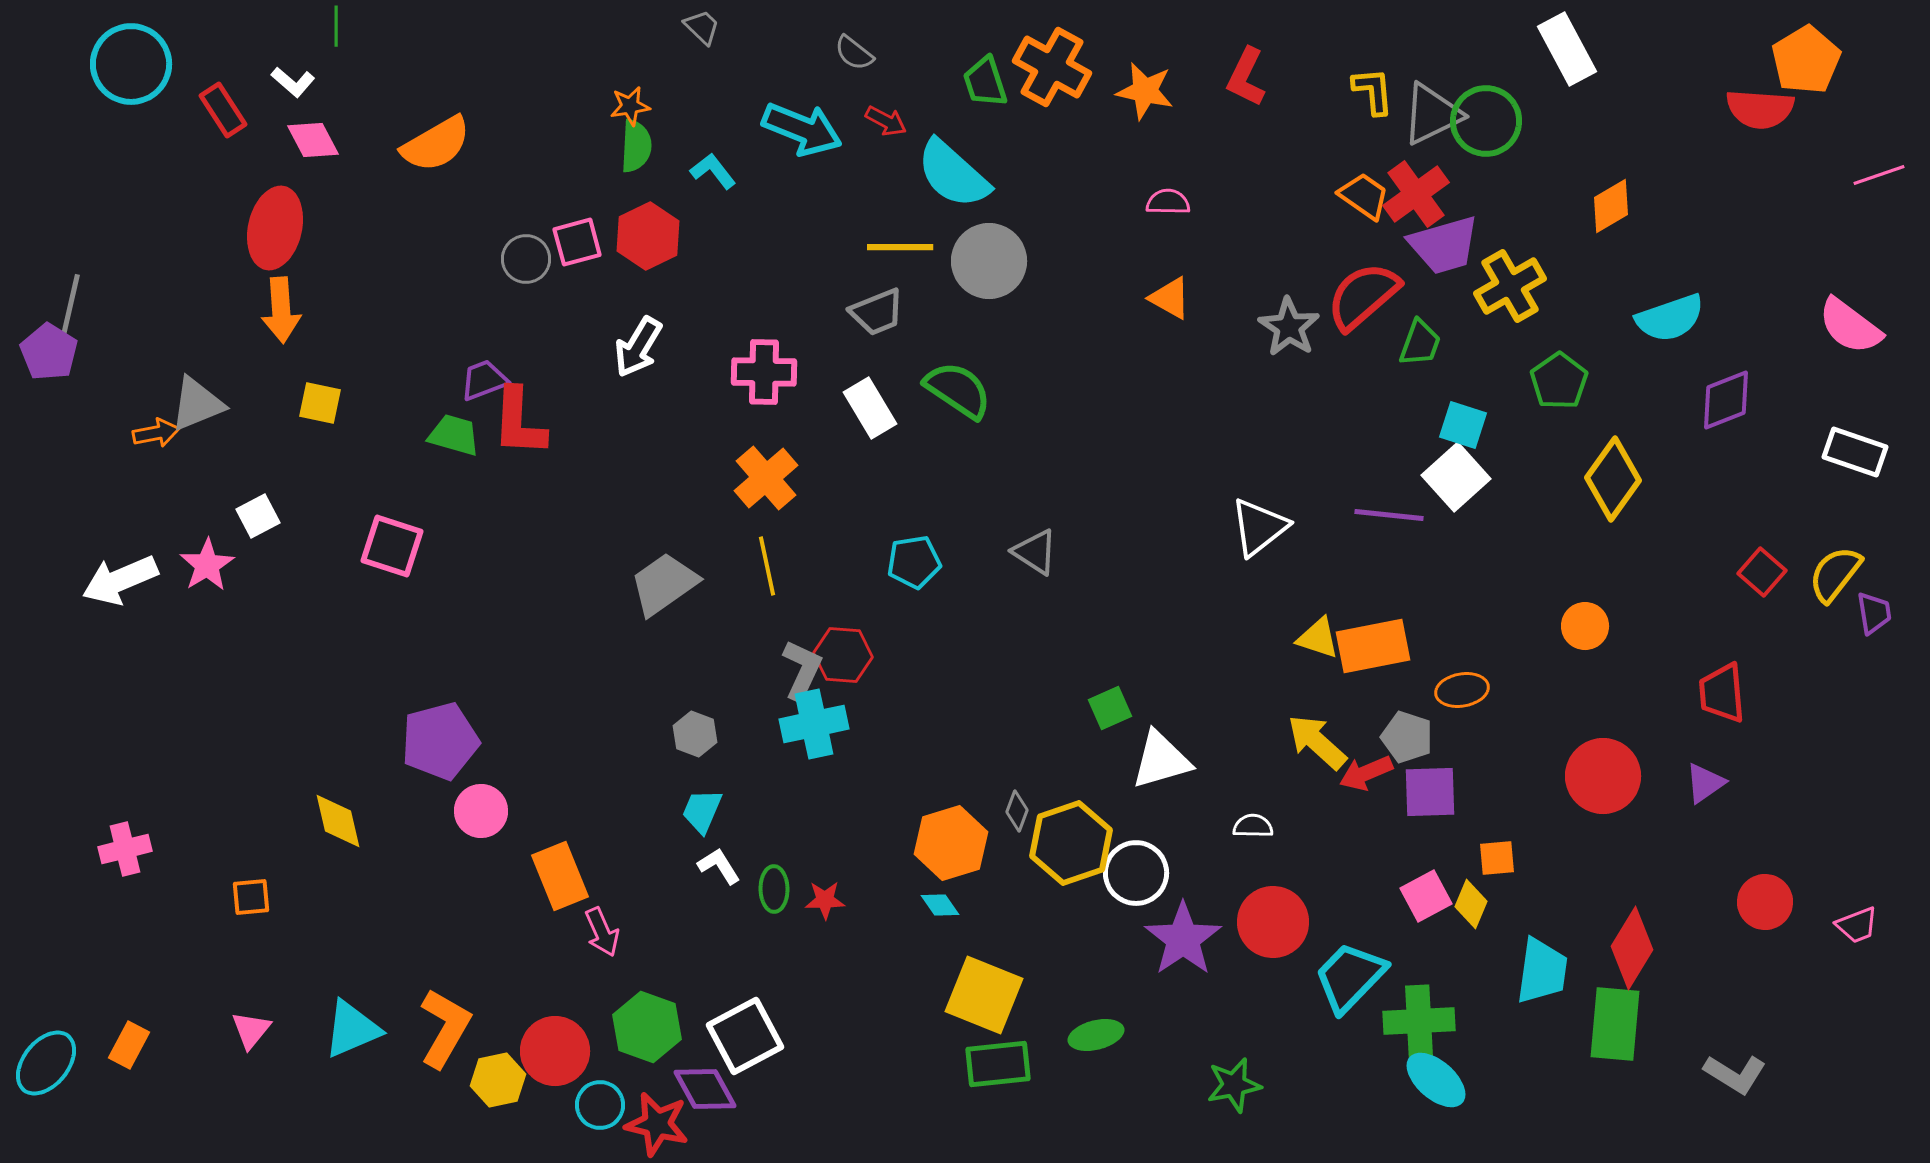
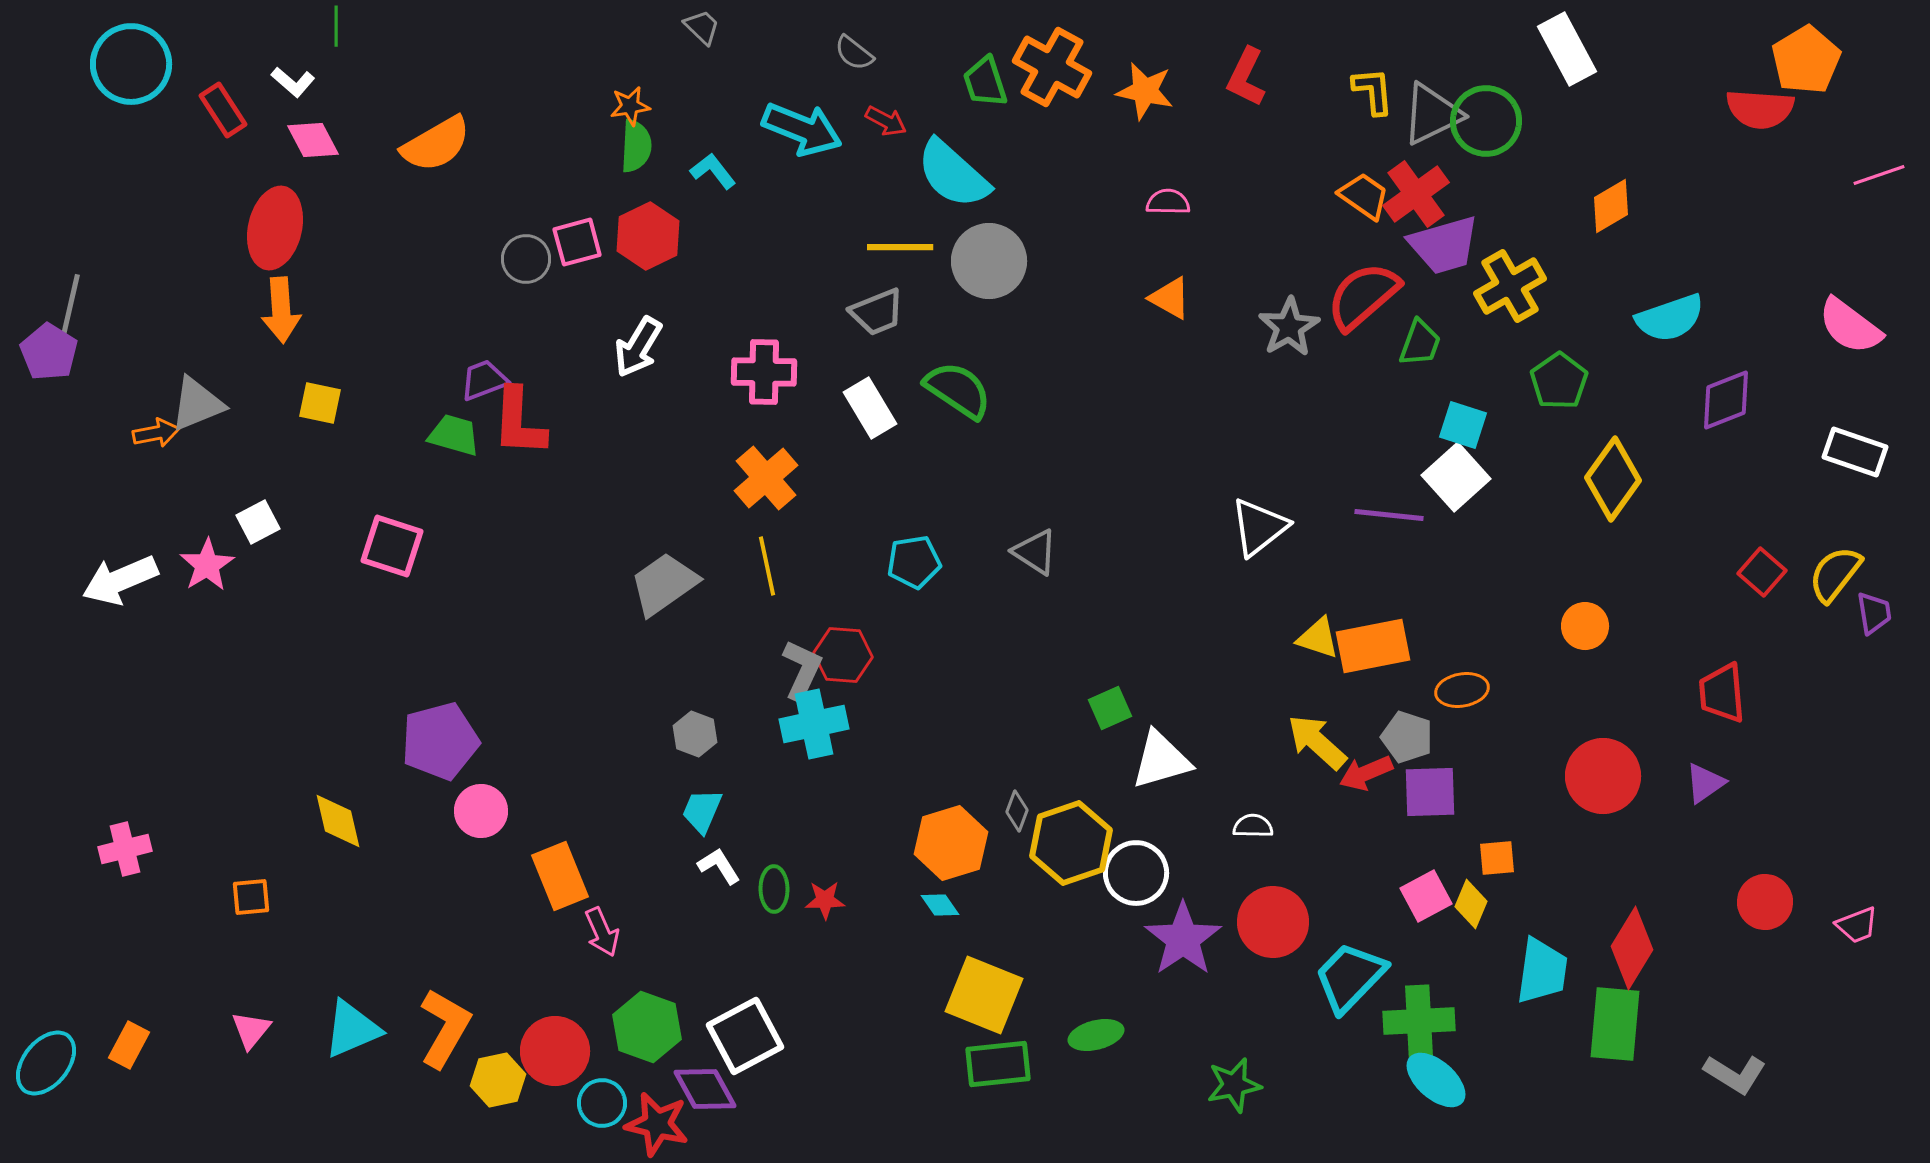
gray star at (1289, 327): rotated 8 degrees clockwise
white square at (258, 516): moved 6 px down
cyan circle at (600, 1105): moved 2 px right, 2 px up
